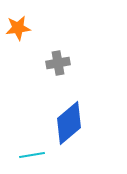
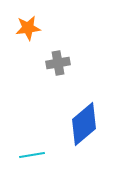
orange star: moved 10 px right
blue diamond: moved 15 px right, 1 px down
